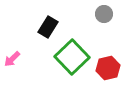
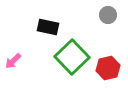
gray circle: moved 4 px right, 1 px down
black rectangle: rotated 70 degrees clockwise
pink arrow: moved 1 px right, 2 px down
